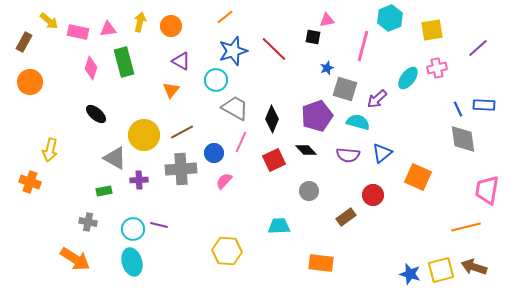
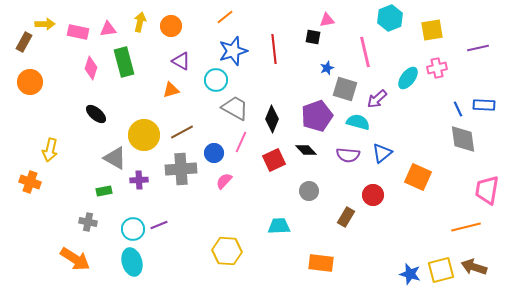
yellow arrow at (49, 21): moved 4 px left, 3 px down; rotated 42 degrees counterclockwise
pink line at (363, 46): moved 2 px right, 6 px down; rotated 28 degrees counterclockwise
purple line at (478, 48): rotated 30 degrees clockwise
red line at (274, 49): rotated 40 degrees clockwise
orange triangle at (171, 90): rotated 36 degrees clockwise
brown rectangle at (346, 217): rotated 24 degrees counterclockwise
purple line at (159, 225): rotated 36 degrees counterclockwise
